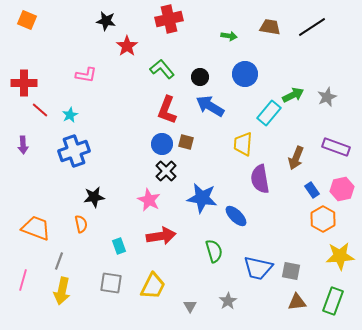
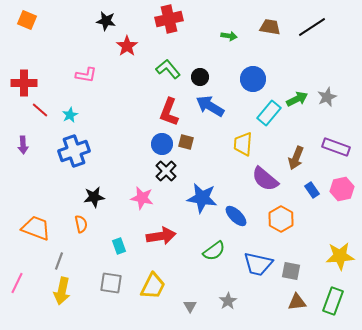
green L-shape at (162, 69): moved 6 px right
blue circle at (245, 74): moved 8 px right, 5 px down
green arrow at (293, 95): moved 4 px right, 4 px down
red L-shape at (167, 110): moved 2 px right, 2 px down
purple semicircle at (260, 179): moved 5 px right; rotated 40 degrees counterclockwise
pink star at (149, 200): moved 7 px left, 2 px up; rotated 15 degrees counterclockwise
orange hexagon at (323, 219): moved 42 px left
green semicircle at (214, 251): rotated 70 degrees clockwise
blue trapezoid at (258, 268): moved 4 px up
pink line at (23, 280): moved 6 px left, 3 px down; rotated 10 degrees clockwise
